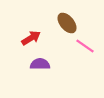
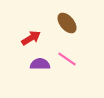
pink line: moved 18 px left, 13 px down
